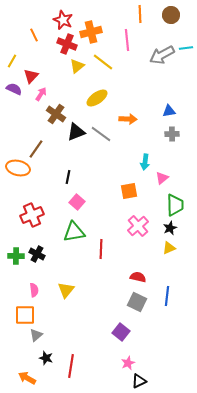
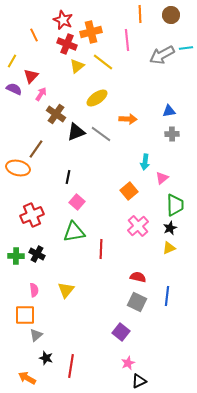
orange square at (129, 191): rotated 30 degrees counterclockwise
